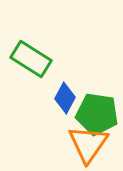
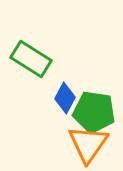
green pentagon: moved 3 px left, 2 px up
